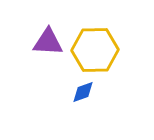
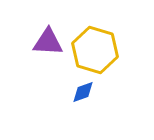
yellow hexagon: rotated 18 degrees clockwise
